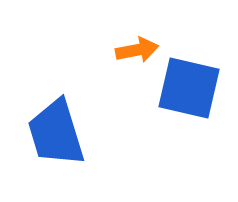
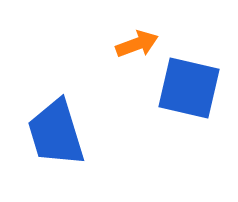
orange arrow: moved 6 px up; rotated 9 degrees counterclockwise
